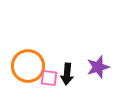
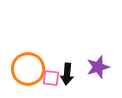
orange circle: moved 3 px down
pink square: moved 2 px right
